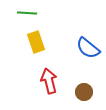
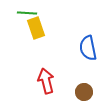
yellow rectangle: moved 14 px up
blue semicircle: rotated 40 degrees clockwise
red arrow: moved 3 px left
